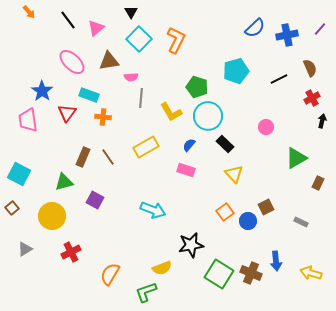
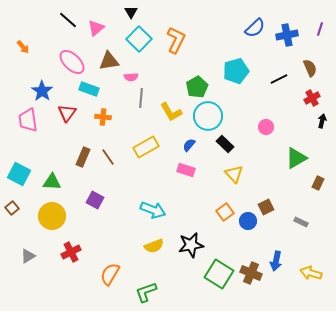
orange arrow at (29, 12): moved 6 px left, 35 px down
black line at (68, 20): rotated 12 degrees counterclockwise
purple line at (320, 29): rotated 24 degrees counterclockwise
green pentagon at (197, 87): rotated 25 degrees clockwise
cyan rectangle at (89, 95): moved 6 px up
green triangle at (64, 182): moved 12 px left; rotated 18 degrees clockwise
gray triangle at (25, 249): moved 3 px right, 7 px down
blue arrow at (276, 261): rotated 18 degrees clockwise
yellow semicircle at (162, 268): moved 8 px left, 22 px up
